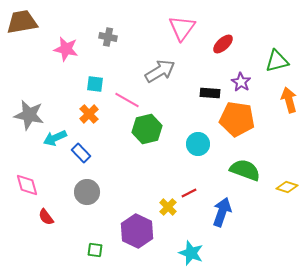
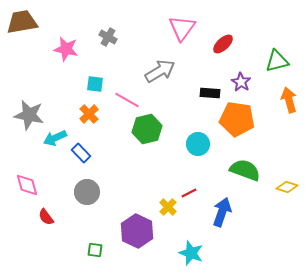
gray cross: rotated 18 degrees clockwise
